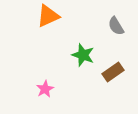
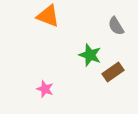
orange triangle: rotated 45 degrees clockwise
green star: moved 7 px right
pink star: rotated 24 degrees counterclockwise
